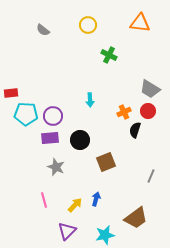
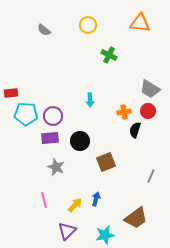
gray semicircle: moved 1 px right
orange cross: rotated 16 degrees clockwise
black circle: moved 1 px down
